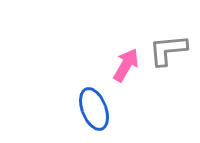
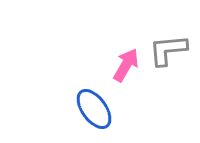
blue ellipse: rotated 15 degrees counterclockwise
